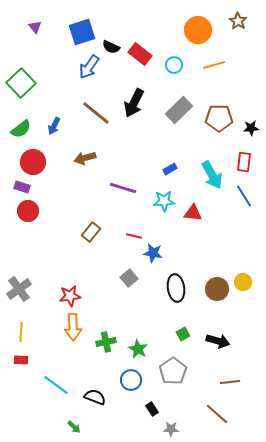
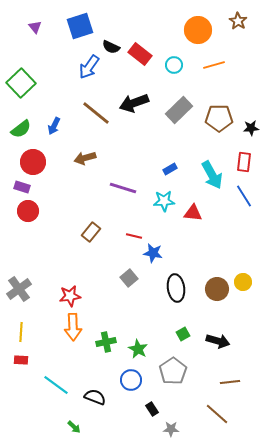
blue square at (82, 32): moved 2 px left, 6 px up
black arrow at (134, 103): rotated 44 degrees clockwise
